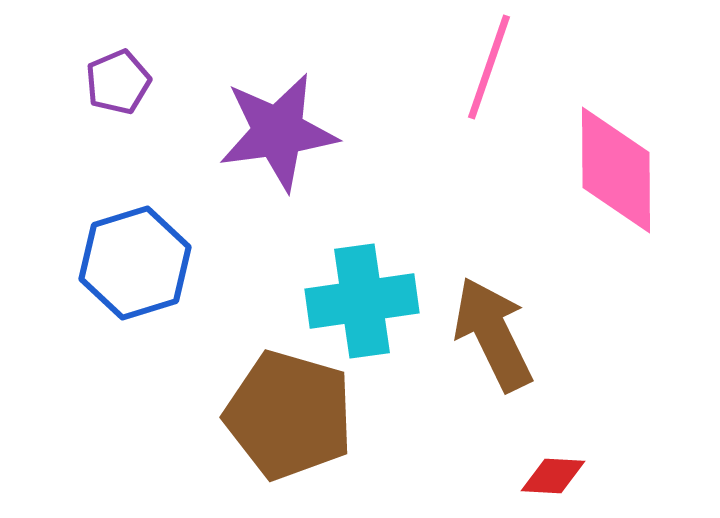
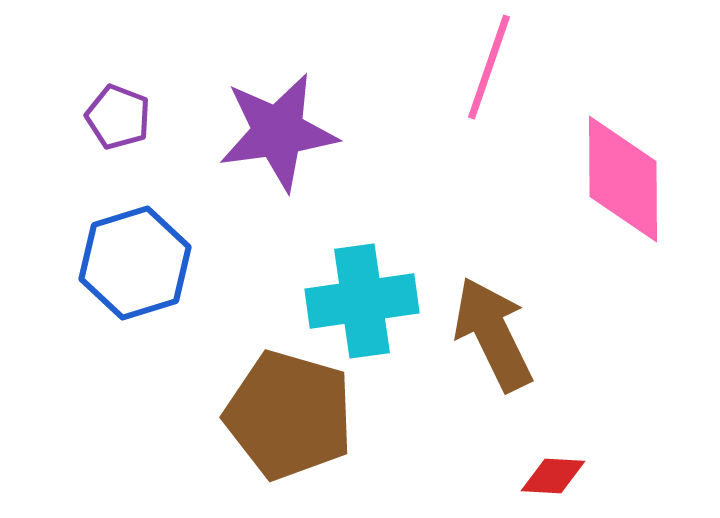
purple pentagon: moved 35 px down; rotated 28 degrees counterclockwise
pink diamond: moved 7 px right, 9 px down
